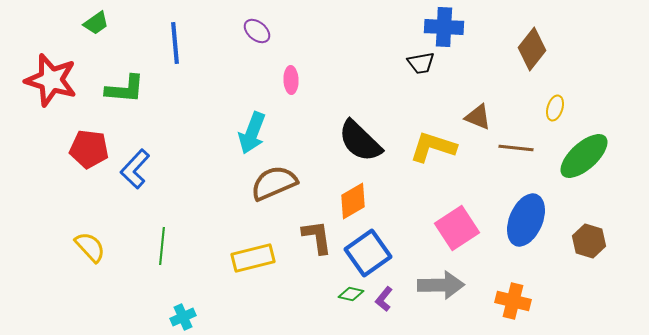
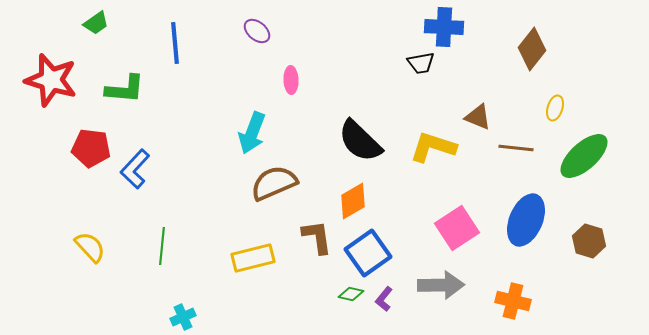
red pentagon: moved 2 px right, 1 px up
